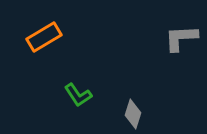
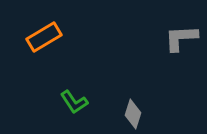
green L-shape: moved 4 px left, 7 px down
